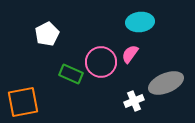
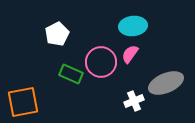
cyan ellipse: moved 7 px left, 4 px down
white pentagon: moved 10 px right
